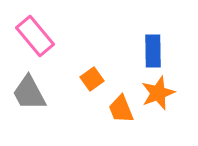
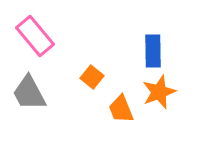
orange square: moved 2 px up; rotated 15 degrees counterclockwise
orange star: moved 1 px right, 1 px up
